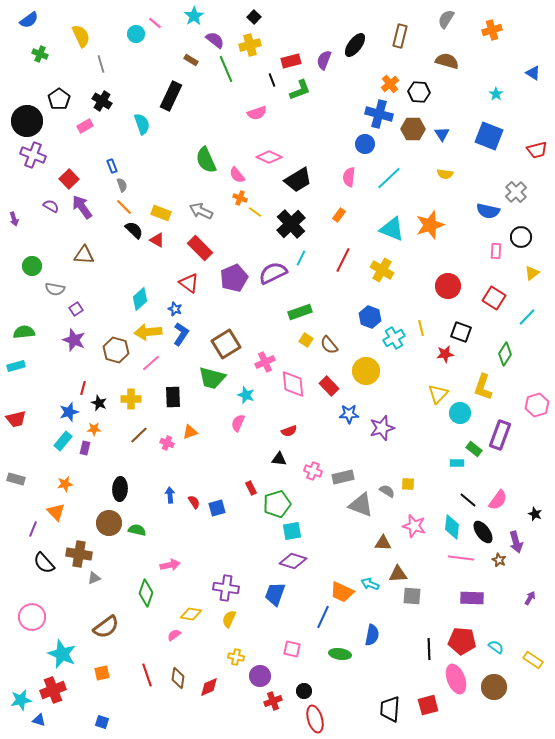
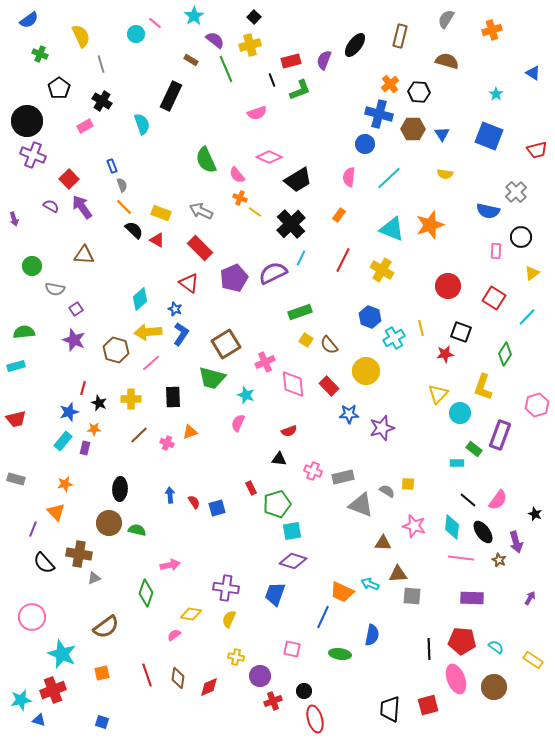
black pentagon at (59, 99): moved 11 px up
